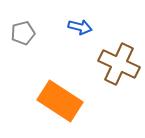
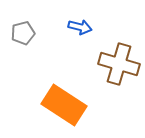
brown cross: rotated 9 degrees counterclockwise
orange rectangle: moved 4 px right, 4 px down
